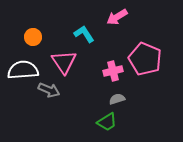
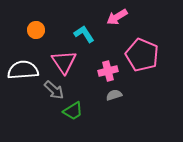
orange circle: moved 3 px right, 7 px up
pink pentagon: moved 3 px left, 4 px up
pink cross: moved 5 px left
gray arrow: moved 5 px right; rotated 20 degrees clockwise
gray semicircle: moved 3 px left, 4 px up
green trapezoid: moved 34 px left, 11 px up
